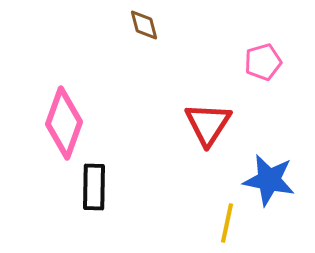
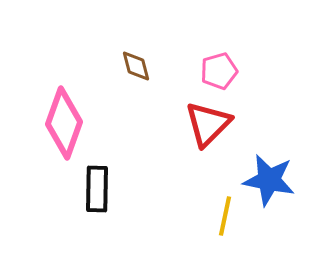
brown diamond: moved 8 px left, 41 px down
pink pentagon: moved 44 px left, 9 px down
red triangle: rotated 12 degrees clockwise
black rectangle: moved 3 px right, 2 px down
yellow line: moved 2 px left, 7 px up
